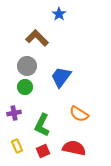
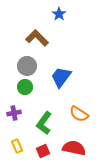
green L-shape: moved 2 px right, 2 px up; rotated 10 degrees clockwise
